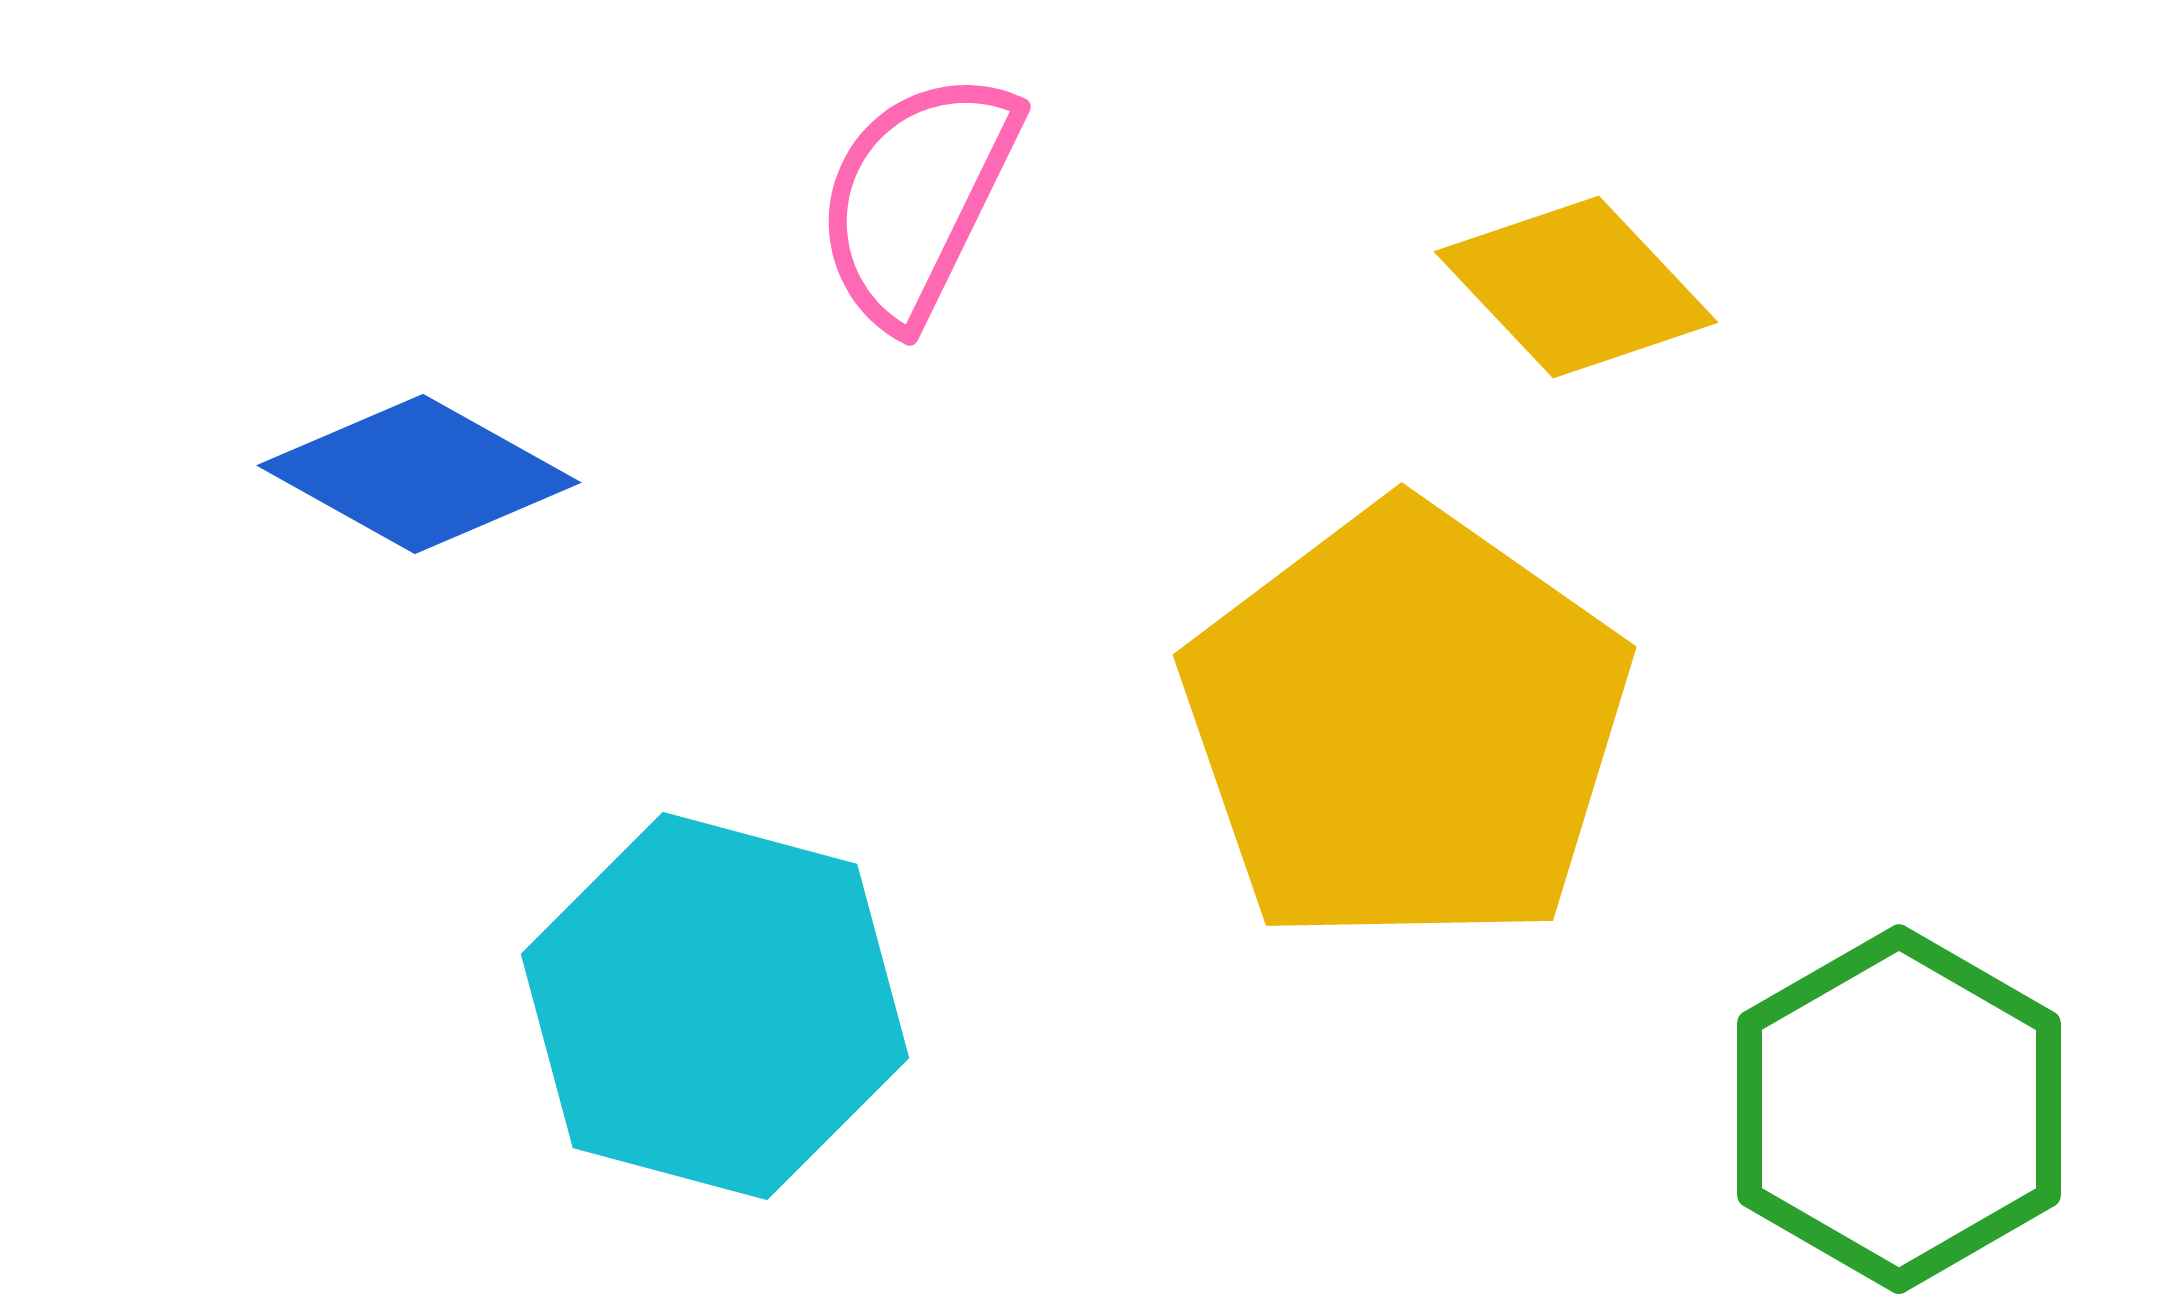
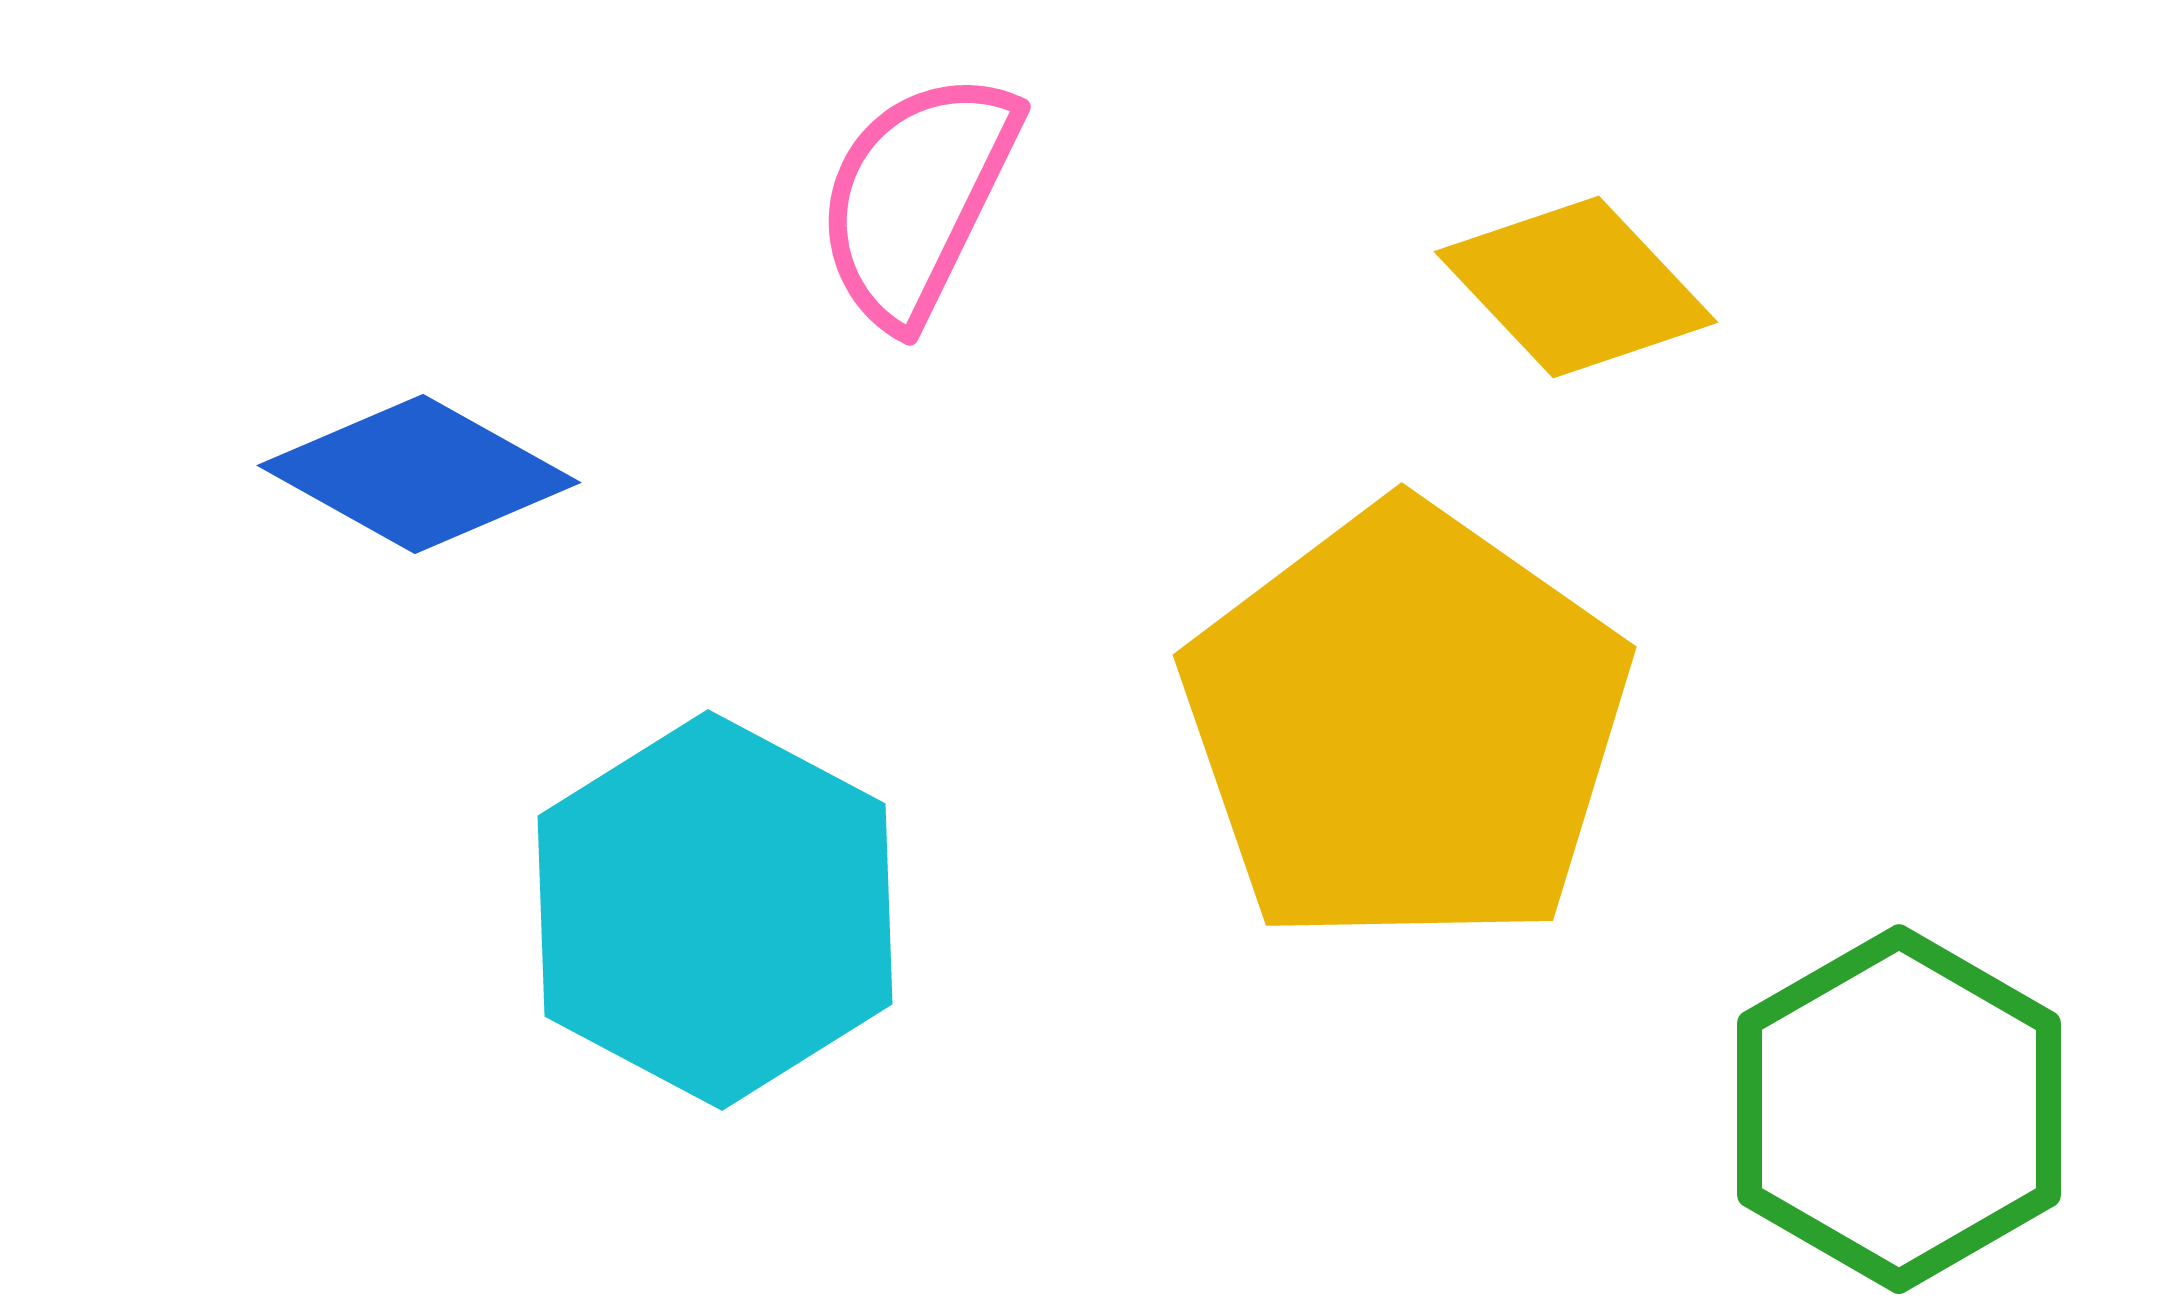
cyan hexagon: moved 96 px up; rotated 13 degrees clockwise
